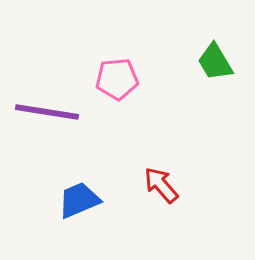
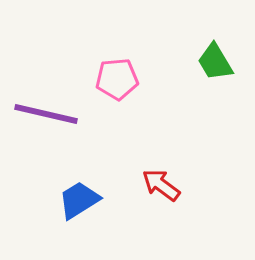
purple line: moved 1 px left, 2 px down; rotated 4 degrees clockwise
red arrow: rotated 12 degrees counterclockwise
blue trapezoid: rotated 9 degrees counterclockwise
